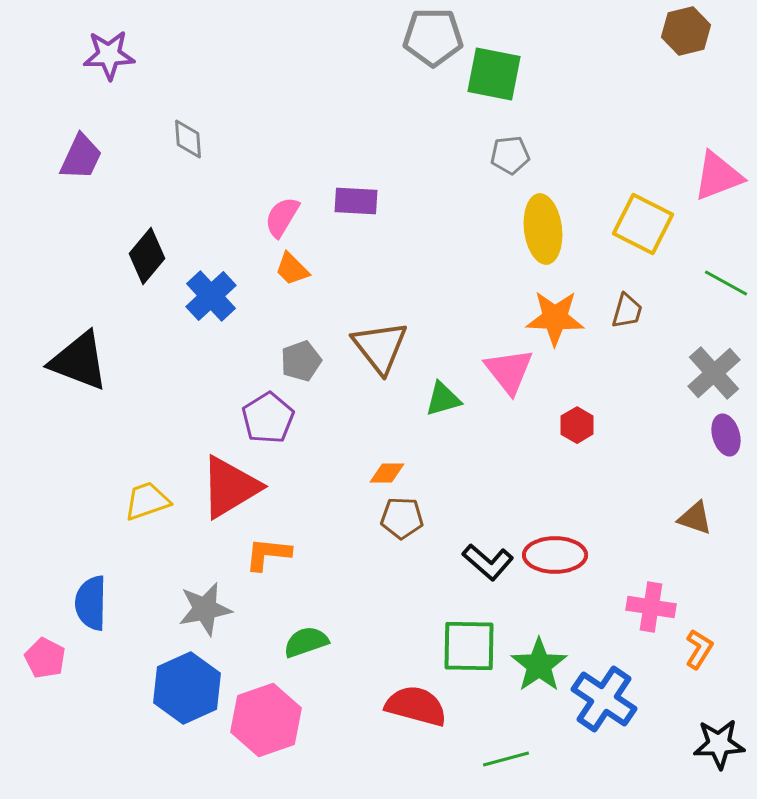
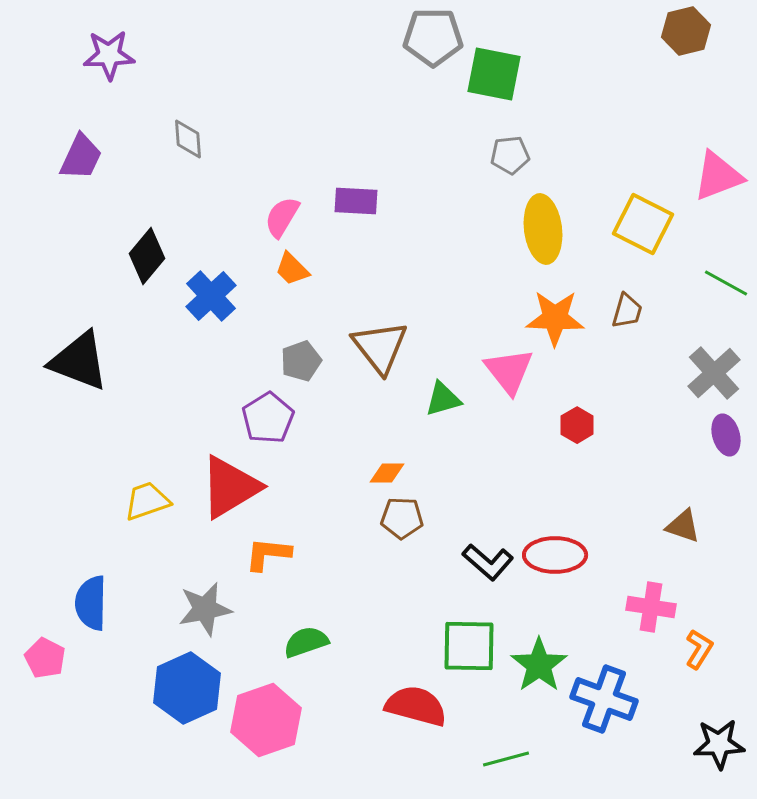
brown triangle at (695, 518): moved 12 px left, 8 px down
blue cross at (604, 699): rotated 14 degrees counterclockwise
